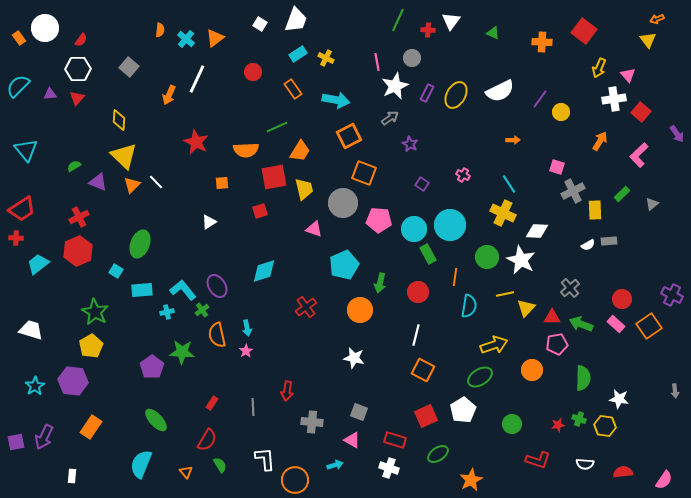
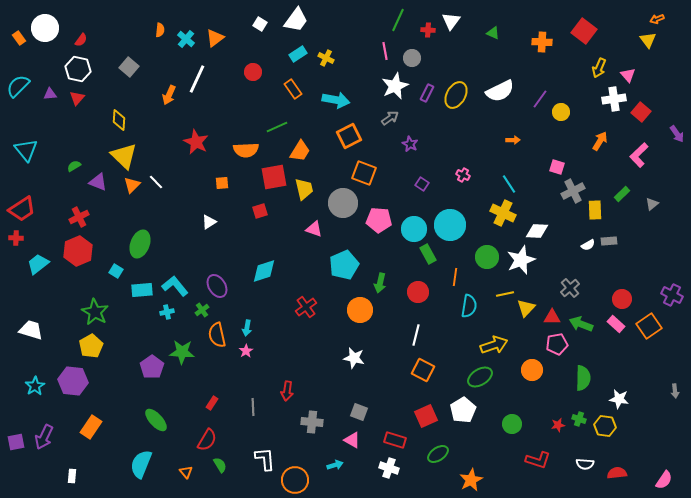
white trapezoid at (296, 20): rotated 16 degrees clockwise
pink line at (377, 62): moved 8 px right, 11 px up
white hexagon at (78, 69): rotated 15 degrees clockwise
white star at (521, 260): rotated 24 degrees clockwise
cyan L-shape at (183, 290): moved 8 px left, 4 px up
cyan arrow at (247, 328): rotated 21 degrees clockwise
red semicircle at (623, 472): moved 6 px left, 1 px down
